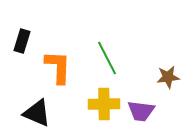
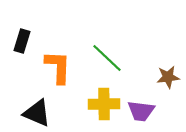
green line: rotated 20 degrees counterclockwise
